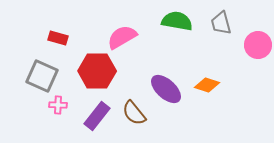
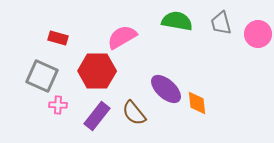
pink circle: moved 11 px up
orange diamond: moved 10 px left, 18 px down; rotated 65 degrees clockwise
